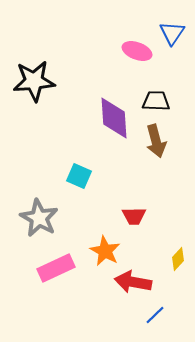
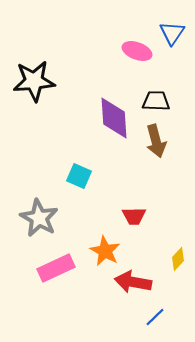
blue line: moved 2 px down
